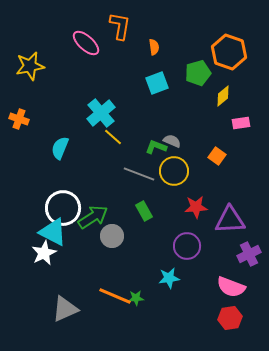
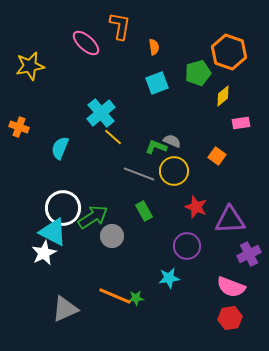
orange cross: moved 8 px down
red star: rotated 25 degrees clockwise
